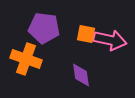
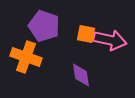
purple pentagon: moved 2 px up; rotated 12 degrees clockwise
orange cross: moved 2 px up
